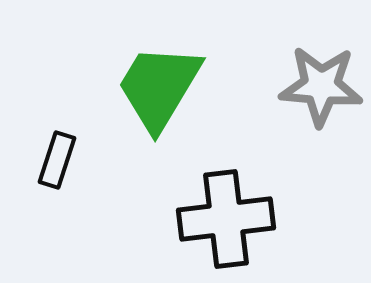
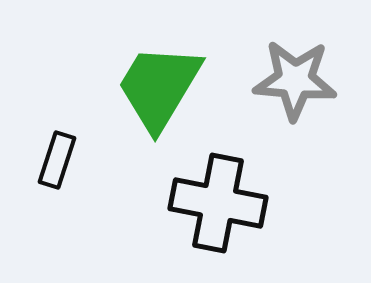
gray star: moved 26 px left, 6 px up
black cross: moved 8 px left, 16 px up; rotated 18 degrees clockwise
